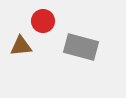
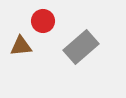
gray rectangle: rotated 56 degrees counterclockwise
